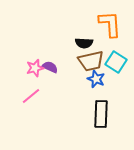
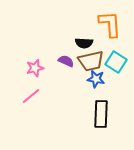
purple semicircle: moved 16 px right, 6 px up
blue star: rotated 12 degrees counterclockwise
